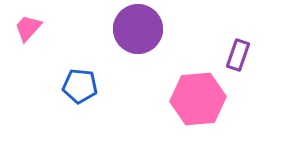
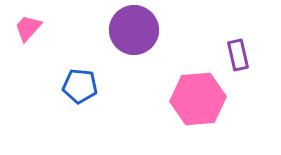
purple circle: moved 4 px left, 1 px down
purple rectangle: rotated 32 degrees counterclockwise
